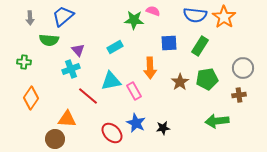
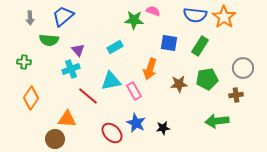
blue square: rotated 12 degrees clockwise
orange arrow: moved 1 px down; rotated 20 degrees clockwise
brown star: moved 1 px left, 2 px down; rotated 30 degrees clockwise
brown cross: moved 3 px left
